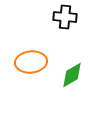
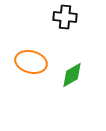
orange ellipse: rotated 20 degrees clockwise
